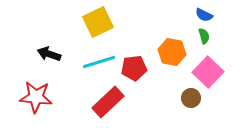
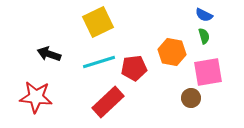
pink square: rotated 36 degrees clockwise
